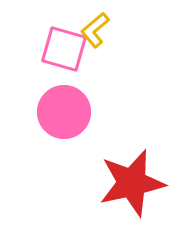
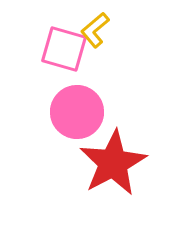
pink circle: moved 13 px right
red star: moved 19 px left, 20 px up; rotated 16 degrees counterclockwise
